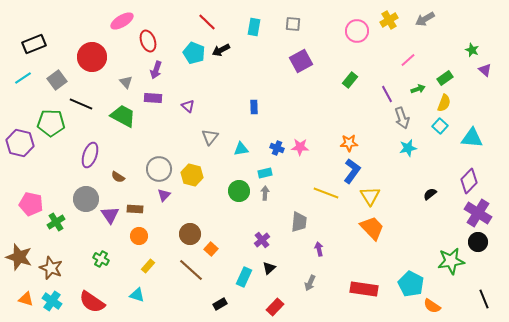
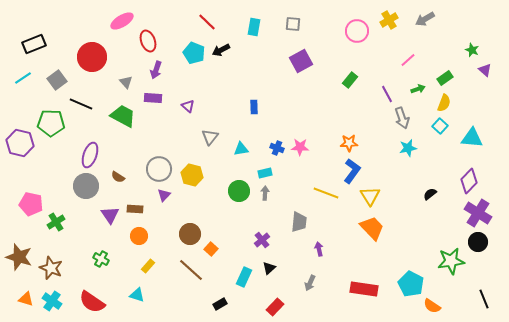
gray circle at (86, 199): moved 13 px up
